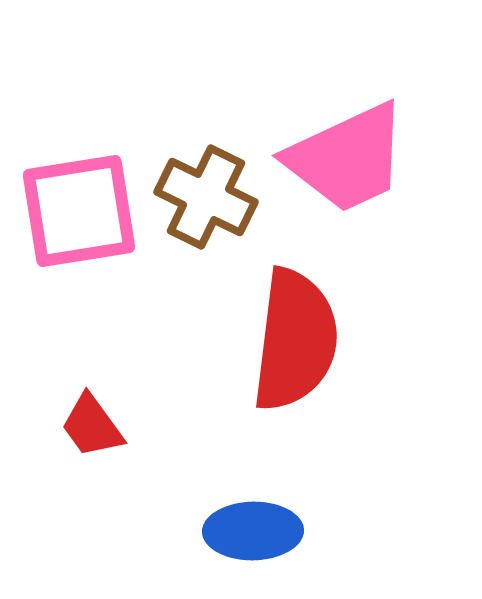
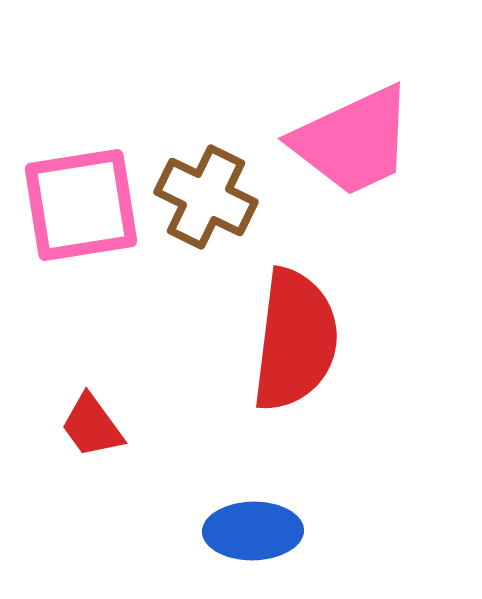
pink trapezoid: moved 6 px right, 17 px up
pink square: moved 2 px right, 6 px up
